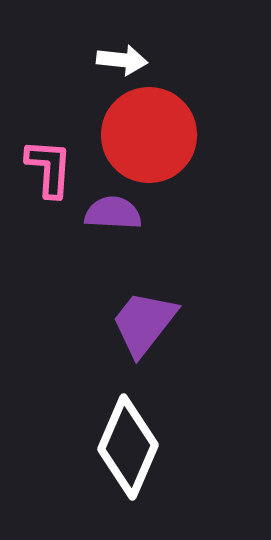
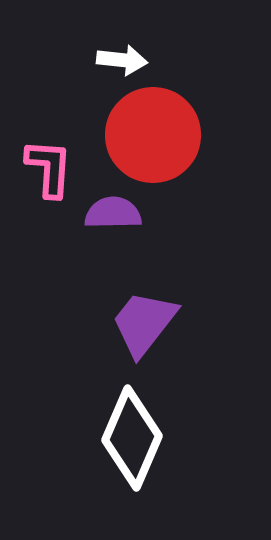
red circle: moved 4 px right
purple semicircle: rotated 4 degrees counterclockwise
white diamond: moved 4 px right, 9 px up
